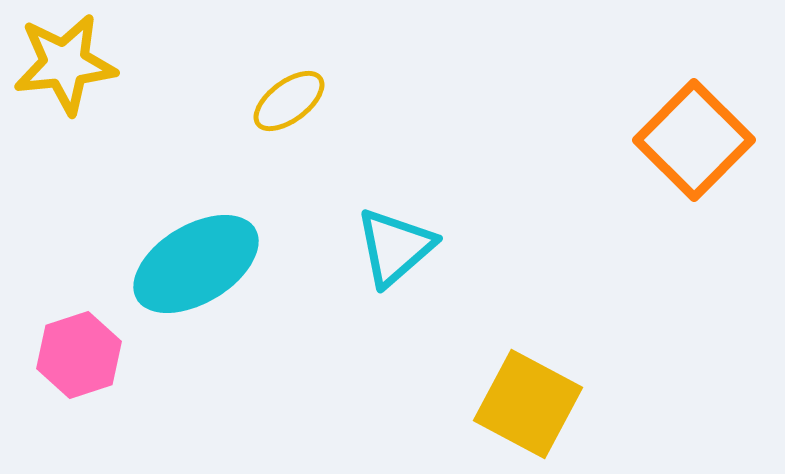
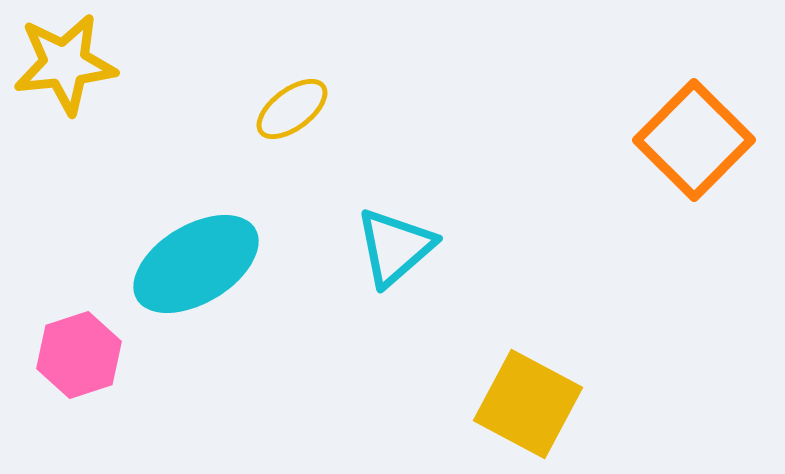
yellow ellipse: moved 3 px right, 8 px down
